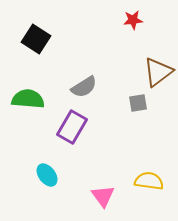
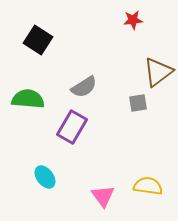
black square: moved 2 px right, 1 px down
cyan ellipse: moved 2 px left, 2 px down
yellow semicircle: moved 1 px left, 5 px down
